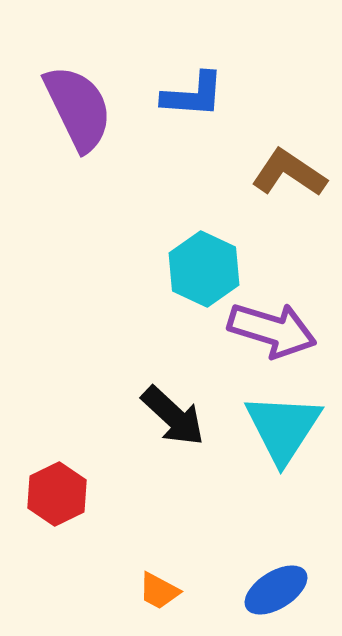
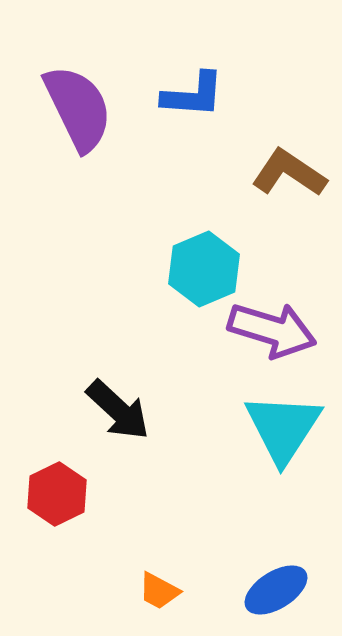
cyan hexagon: rotated 12 degrees clockwise
black arrow: moved 55 px left, 6 px up
